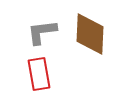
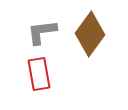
brown diamond: rotated 33 degrees clockwise
